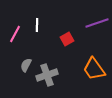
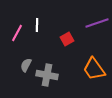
pink line: moved 2 px right, 1 px up
gray cross: rotated 30 degrees clockwise
